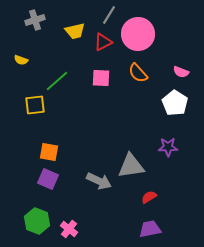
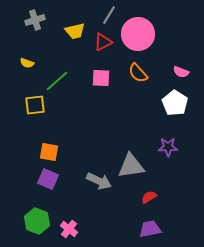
yellow semicircle: moved 6 px right, 3 px down
